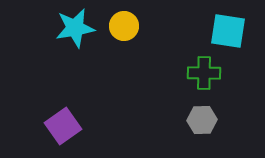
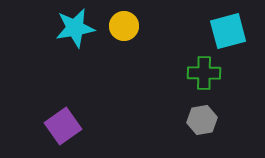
cyan square: rotated 24 degrees counterclockwise
gray hexagon: rotated 8 degrees counterclockwise
